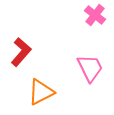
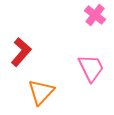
pink trapezoid: moved 1 px right
orange triangle: rotated 20 degrees counterclockwise
